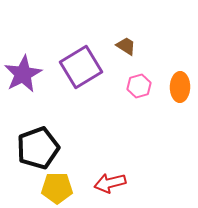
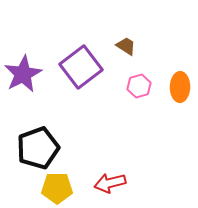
purple square: rotated 6 degrees counterclockwise
